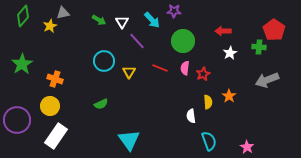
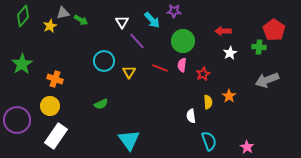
green arrow: moved 18 px left
pink semicircle: moved 3 px left, 3 px up
